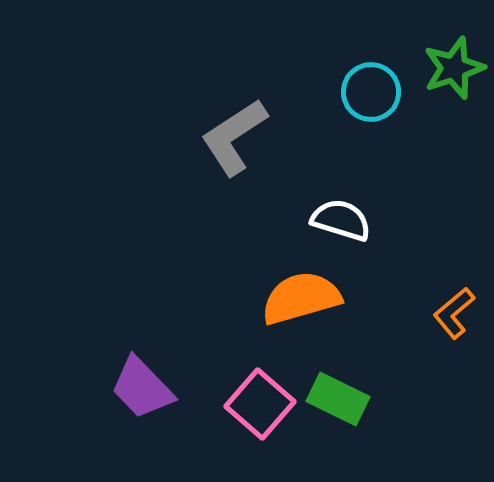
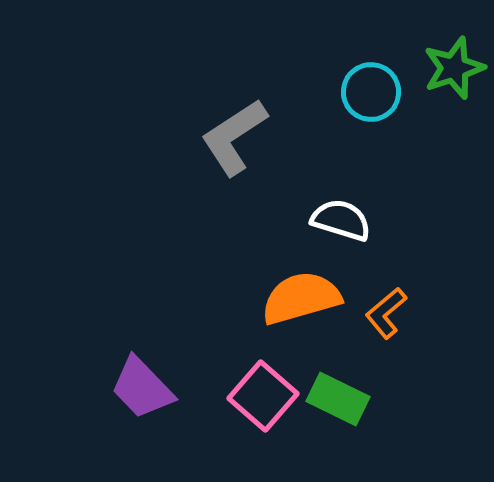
orange L-shape: moved 68 px left
pink square: moved 3 px right, 8 px up
